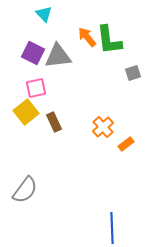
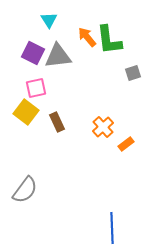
cyan triangle: moved 5 px right, 6 px down; rotated 12 degrees clockwise
yellow square: rotated 15 degrees counterclockwise
brown rectangle: moved 3 px right
